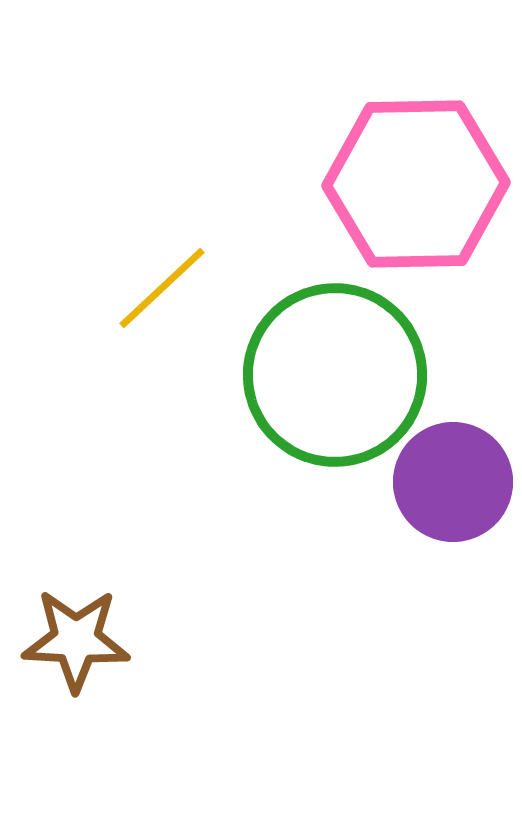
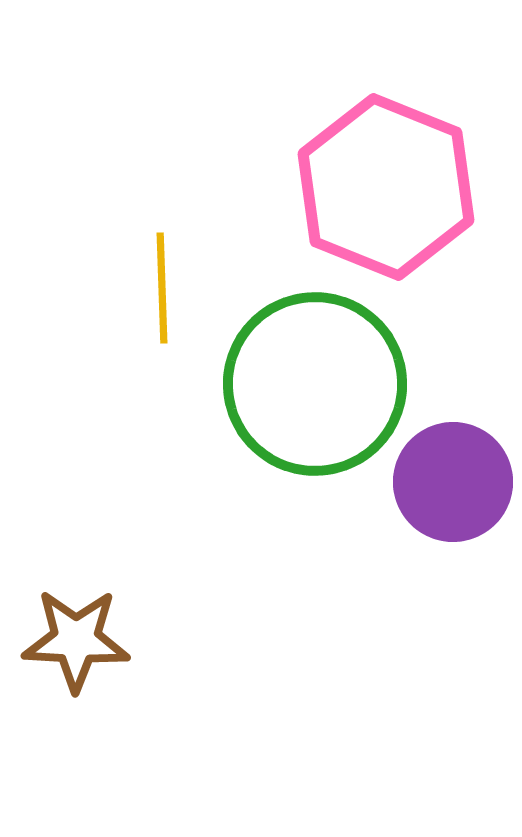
pink hexagon: moved 30 px left, 3 px down; rotated 23 degrees clockwise
yellow line: rotated 49 degrees counterclockwise
green circle: moved 20 px left, 9 px down
